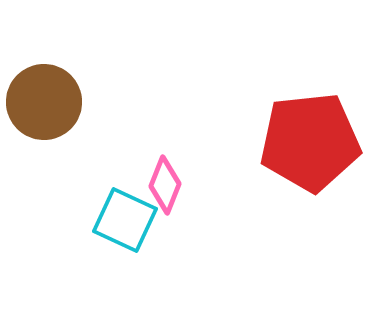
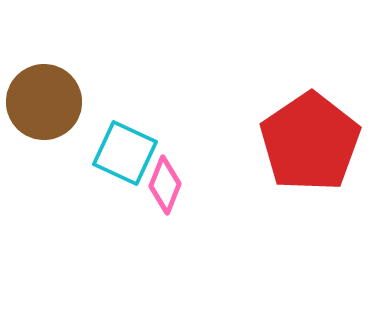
red pentagon: rotated 28 degrees counterclockwise
cyan square: moved 67 px up
